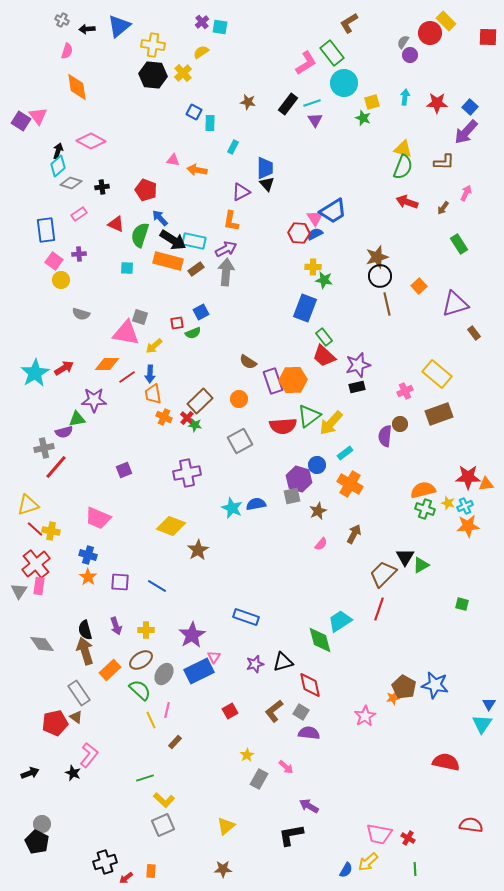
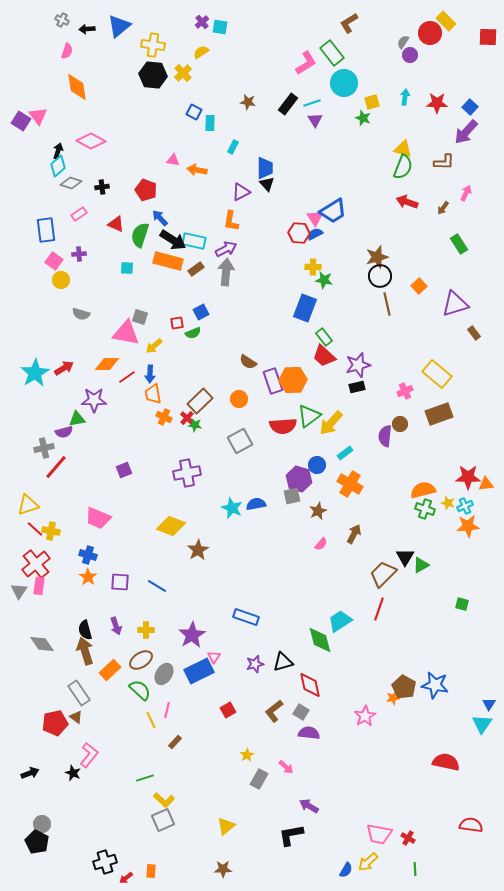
red square at (230, 711): moved 2 px left, 1 px up
gray square at (163, 825): moved 5 px up
